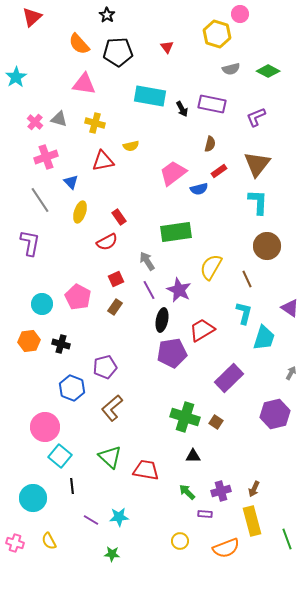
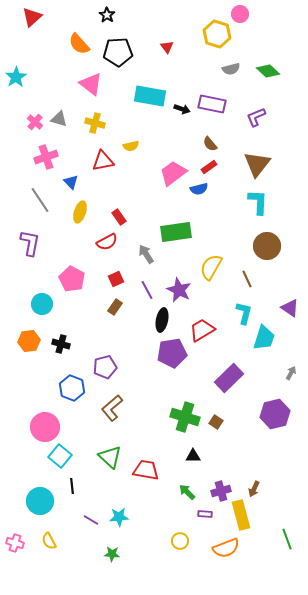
green diamond at (268, 71): rotated 15 degrees clockwise
pink triangle at (84, 84): moved 7 px right; rotated 30 degrees clockwise
black arrow at (182, 109): rotated 42 degrees counterclockwise
brown semicircle at (210, 144): rotated 126 degrees clockwise
red rectangle at (219, 171): moved 10 px left, 4 px up
gray arrow at (147, 261): moved 1 px left, 7 px up
purple line at (149, 290): moved 2 px left
pink pentagon at (78, 297): moved 6 px left, 18 px up
cyan circle at (33, 498): moved 7 px right, 3 px down
yellow rectangle at (252, 521): moved 11 px left, 6 px up
